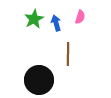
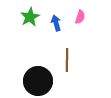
green star: moved 4 px left, 2 px up
brown line: moved 1 px left, 6 px down
black circle: moved 1 px left, 1 px down
